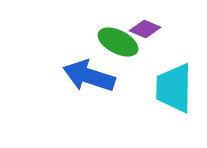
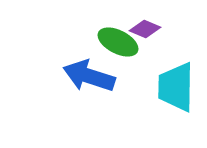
cyan trapezoid: moved 2 px right, 1 px up
